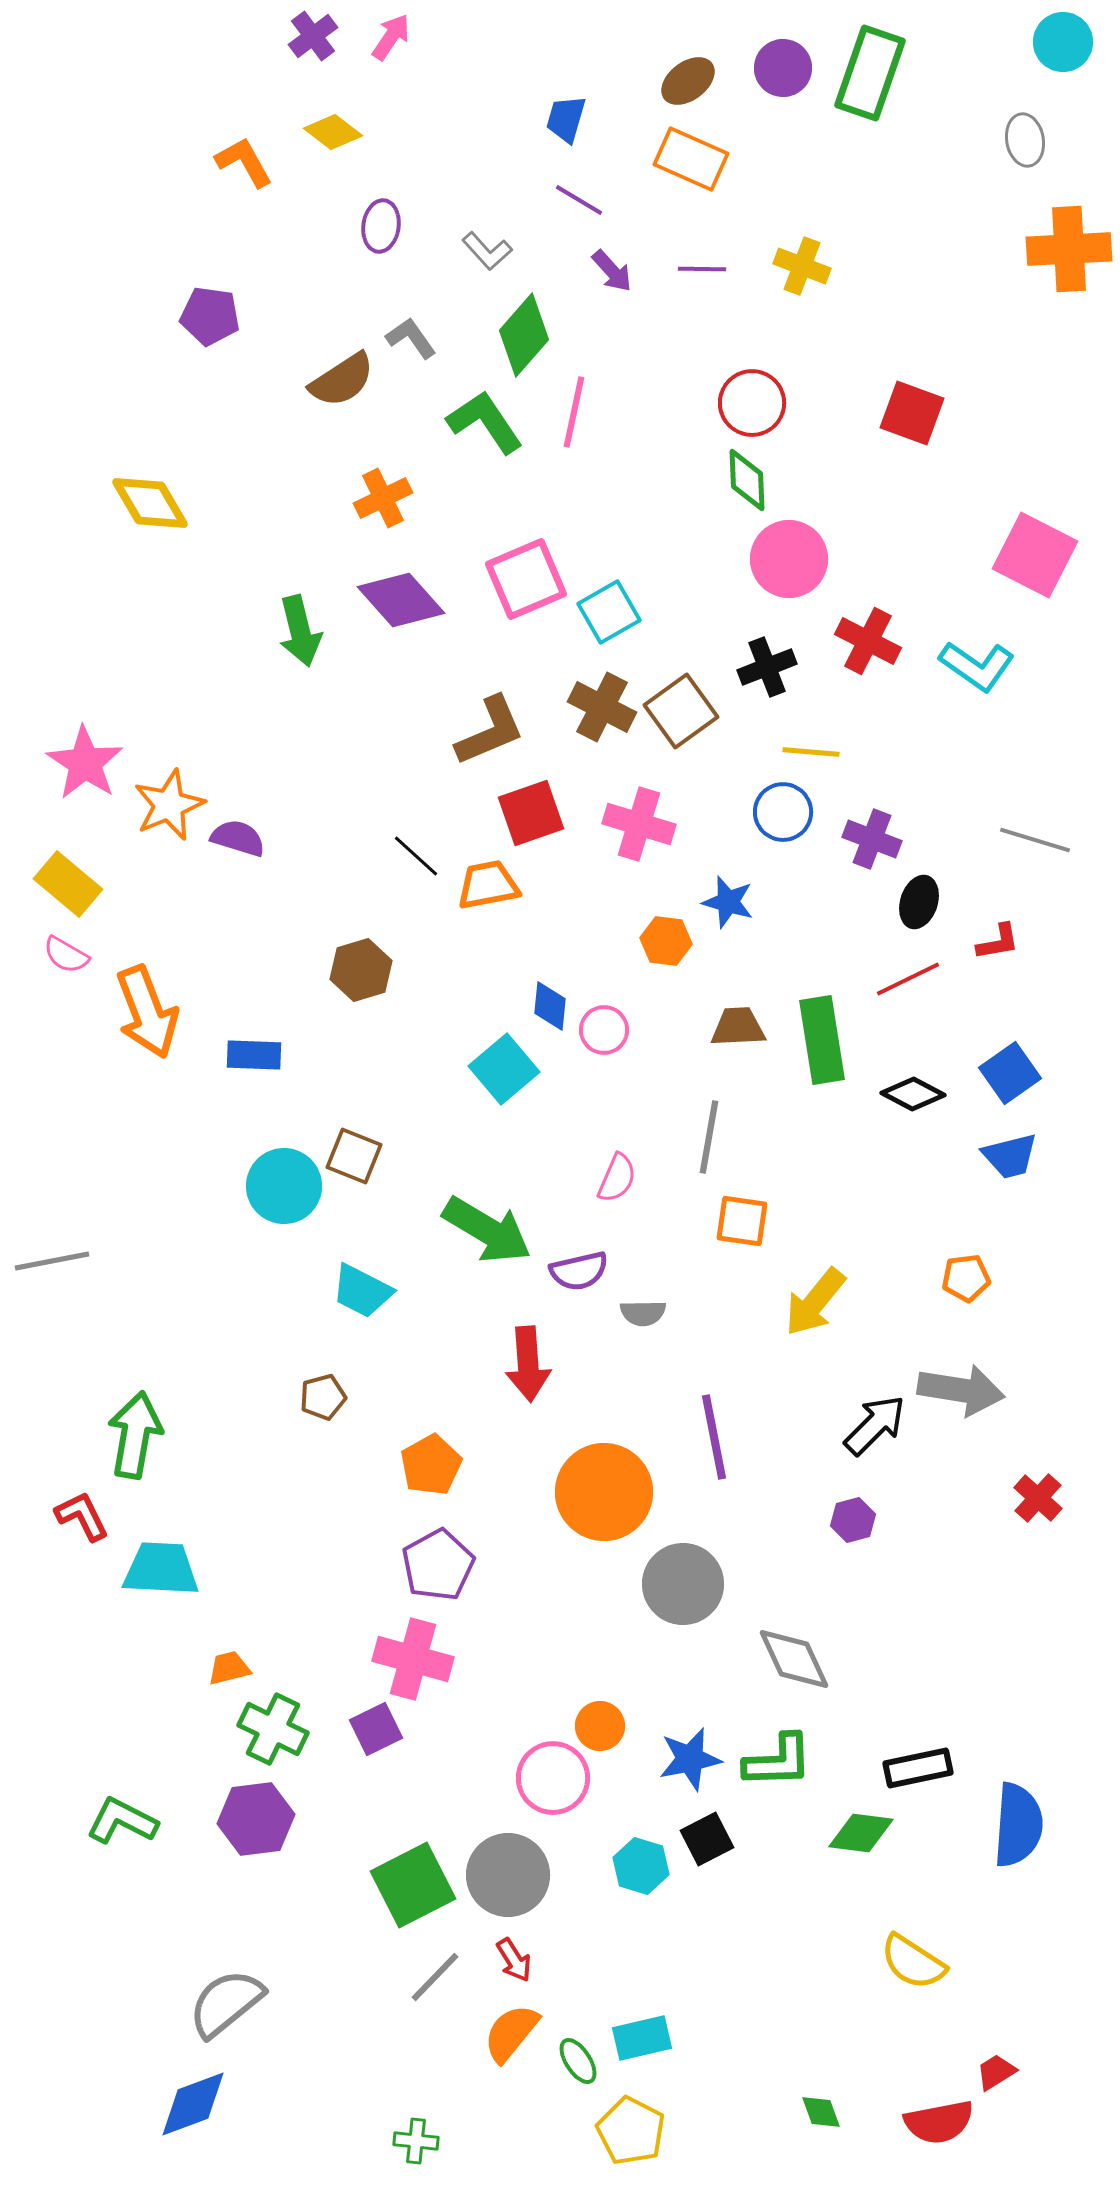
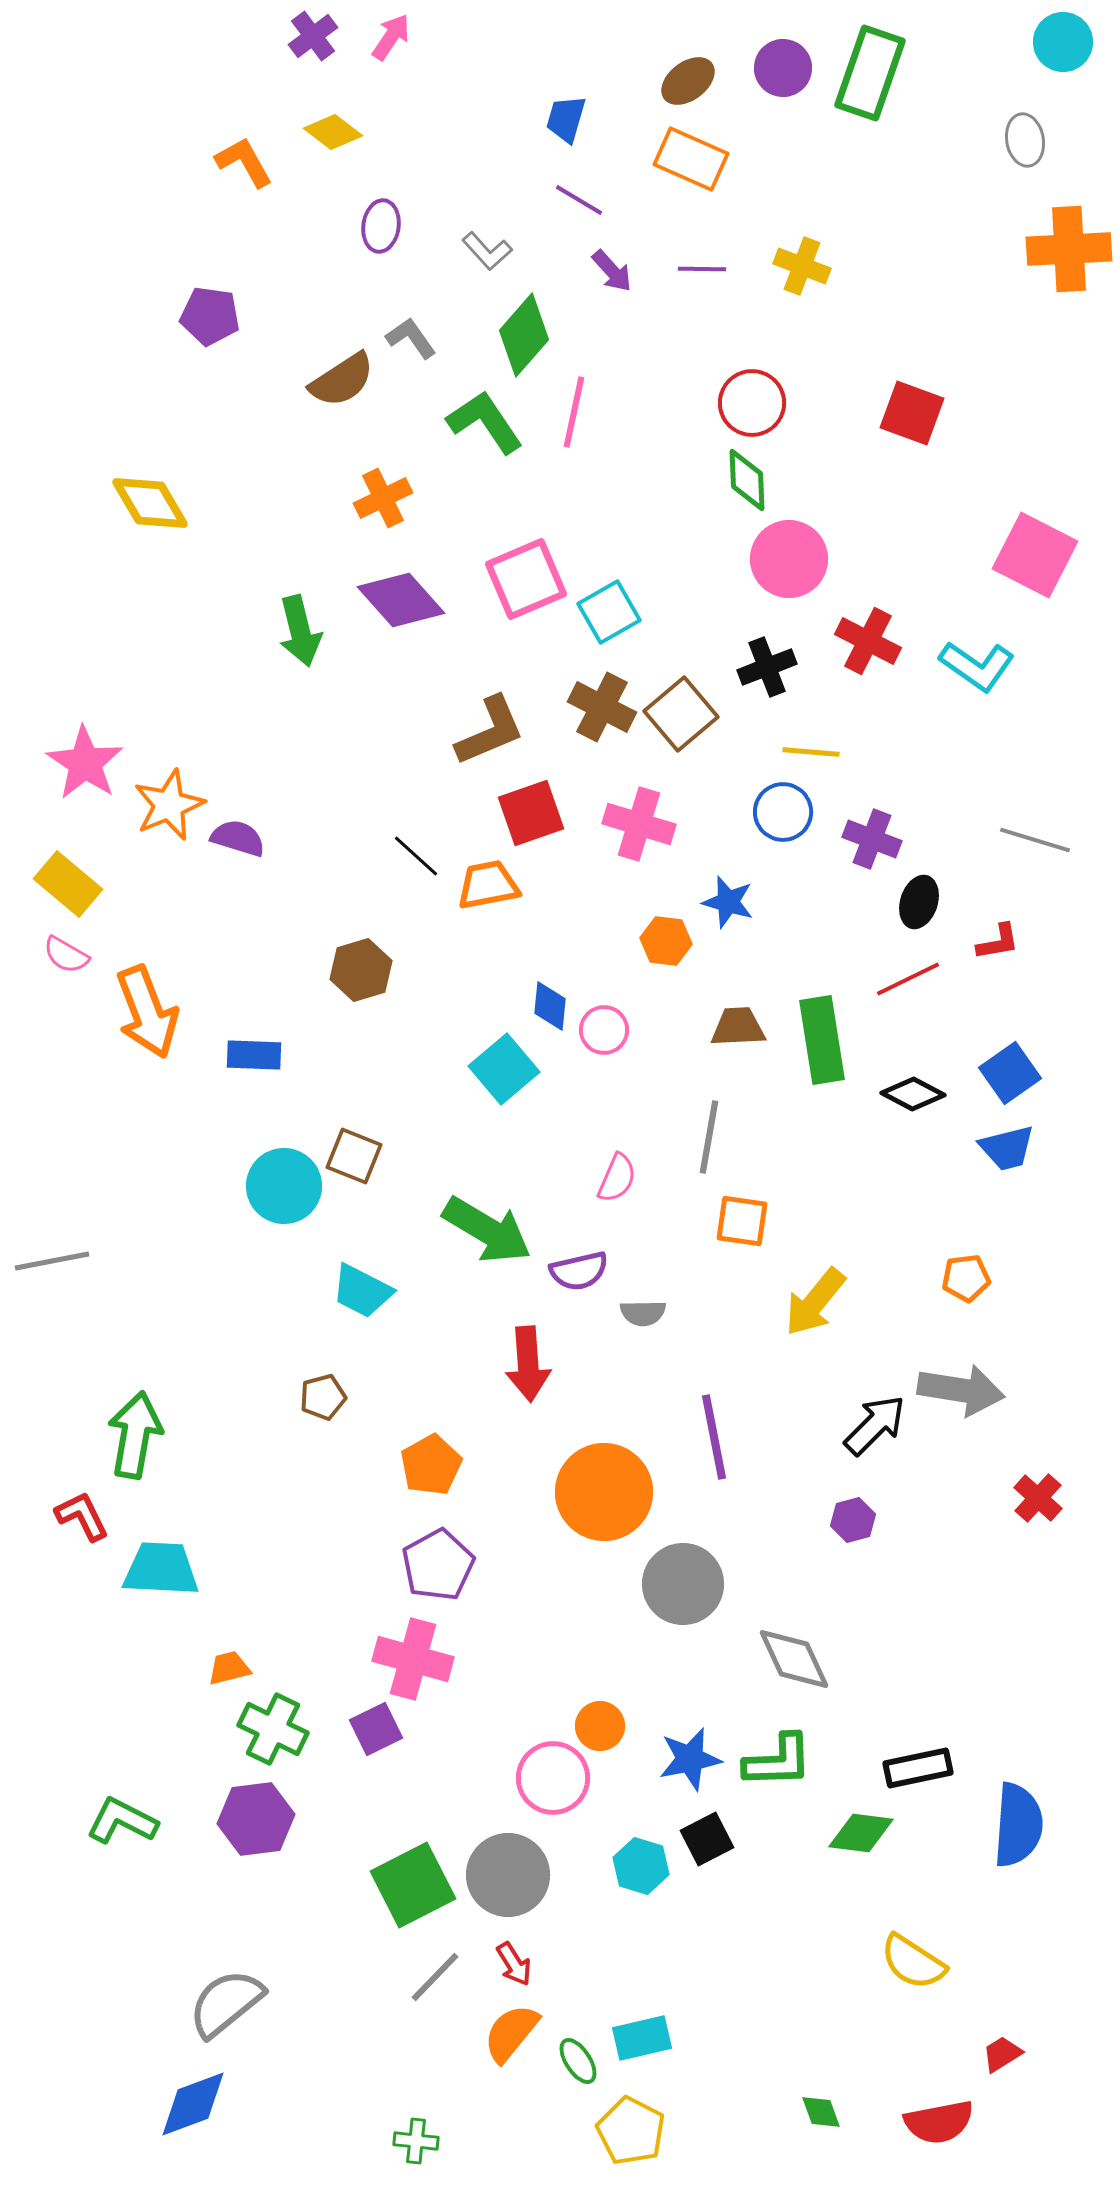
brown square at (681, 711): moved 3 px down; rotated 4 degrees counterclockwise
blue trapezoid at (1010, 1156): moved 3 px left, 8 px up
red arrow at (514, 1960): moved 4 px down
red trapezoid at (996, 2072): moved 6 px right, 18 px up
